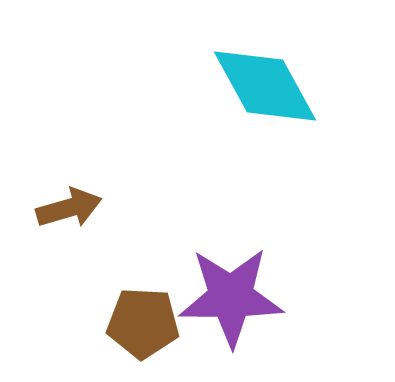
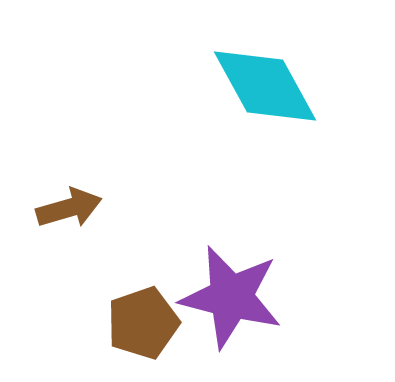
purple star: rotated 14 degrees clockwise
brown pentagon: rotated 22 degrees counterclockwise
